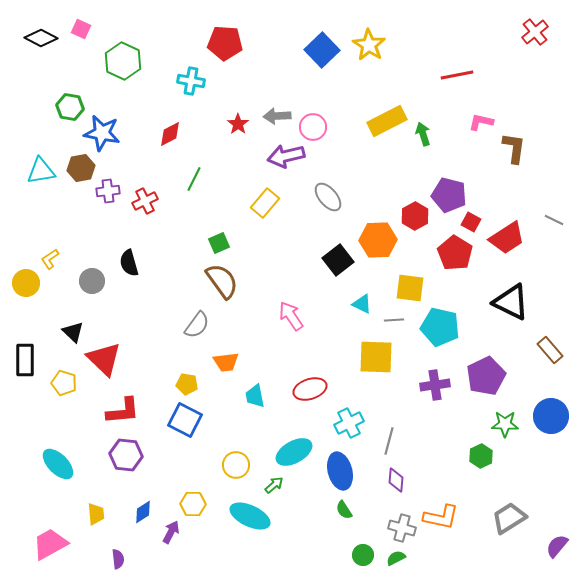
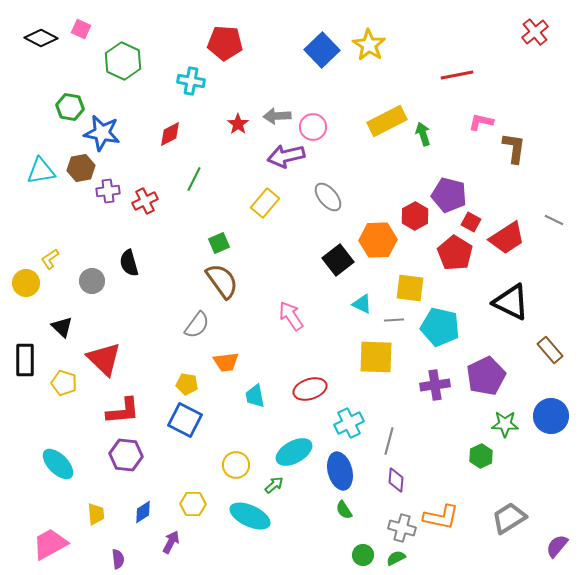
black triangle at (73, 332): moved 11 px left, 5 px up
purple arrow at (171, 532): moved 10 px down
